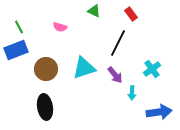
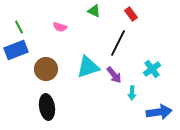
cyan triangle: moved 4 px right, 1 px up
purple arrow: moved 1 px left
black ellipse: moved 2 px right
